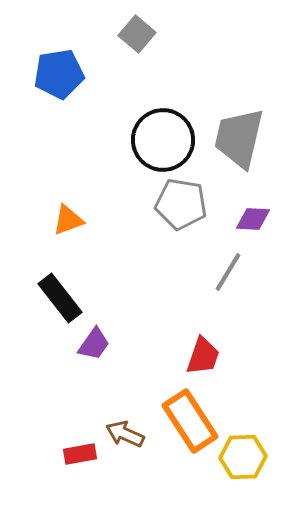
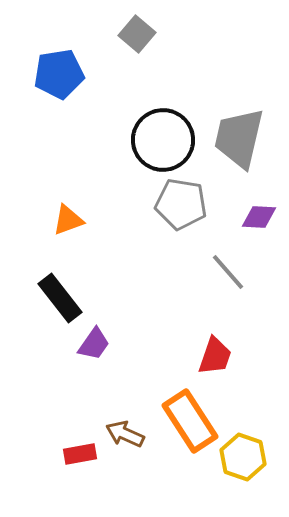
purple diamond: moved 6 px right, 2 px up
gray line: rotated 72 degrees counterclockwise
red trapezoid: moved 12 px right
yellow hexagon: rotated 21 degrees clockwise
